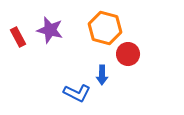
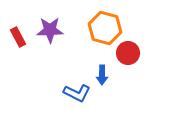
purple star: rotated 16 degrees counterclockwise
red circle: moved 1 px up
